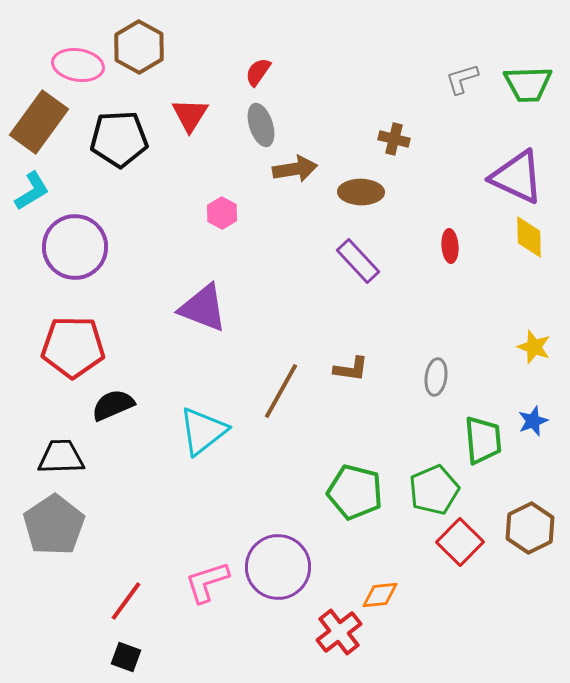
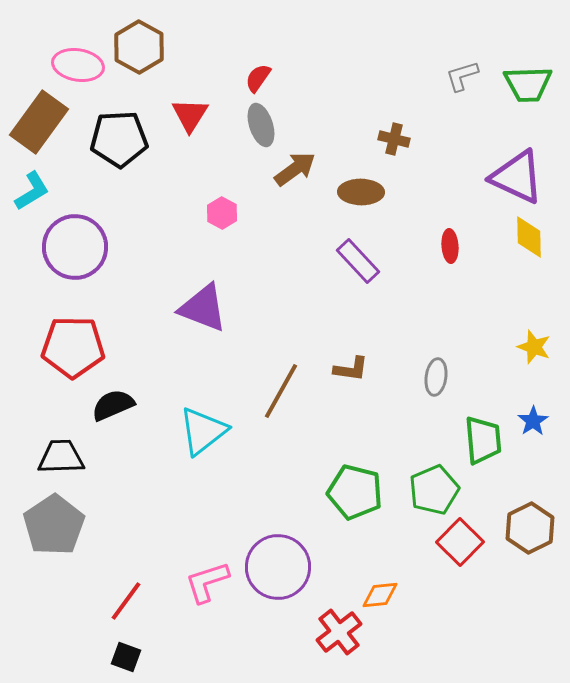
red semicircle at (258, 72): moved 6 px down
gray L-shape at (462, 79): moved 3 px up
brown arrow at (295, 169): rotated 27 degrees counterclockwise
blue star at (533, 421): rotated 12 degrees counterclockwise
